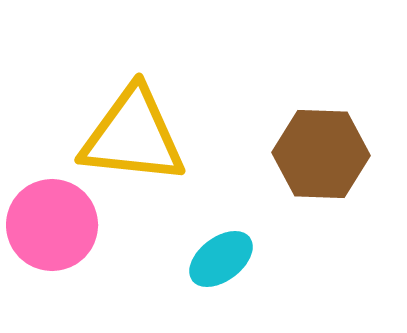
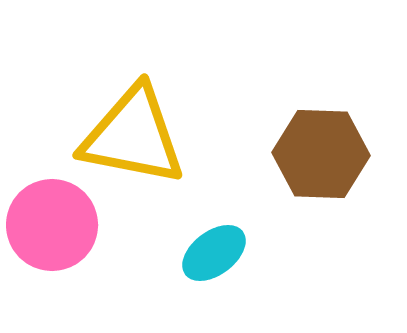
yellow triangle: rotated 5 degrees clockwise
cyan ellipse: moved 7 px left, 6 px up
